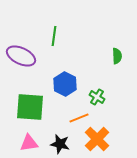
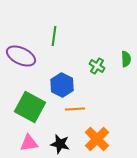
green semicircle: moved 9 px right, 3 px down
blue hexagon: moved 3 px left, 1 px down
green cross: moved 31 px up
green square: rotated 24 degrees clockwise
orange line: moved 4 px left, 9 px up; rotated 18 degrees clockwise
